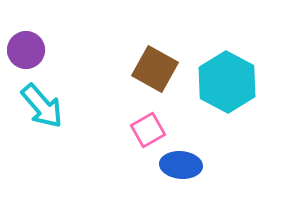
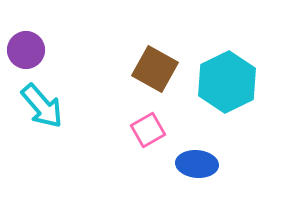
cyan hexagon: rotated 6 degrees clockwise
blue ellipse: moved 16 px right, 1 px up
